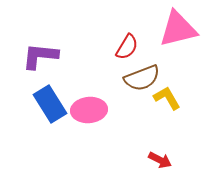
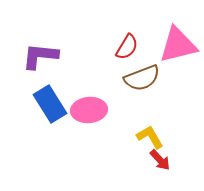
pink triangle: moved 16 px down
yellow L-shape: moved 17 px left, 39 px down
red arrow: rotated 20 degrees clockwise
